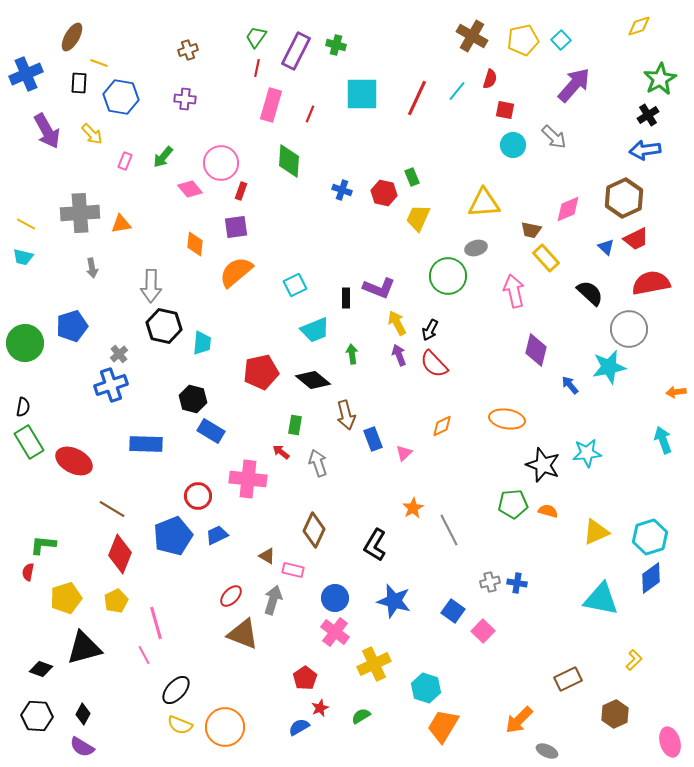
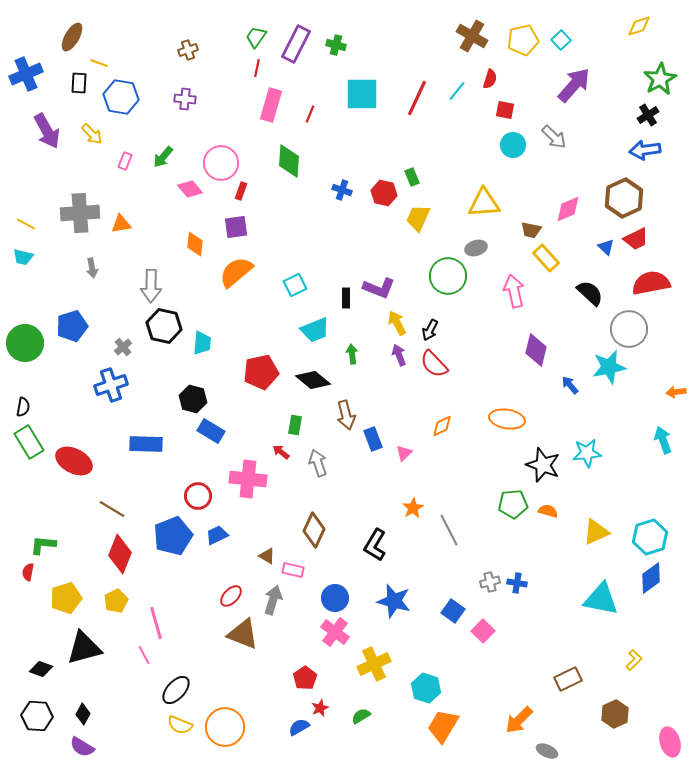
purple rectangle at (296, 51): moved 7 px up
gray cross at (119, 354): moved 4 px right, 7 px up
